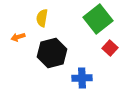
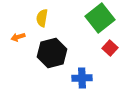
green square: moved 2 px right, 1 px up
